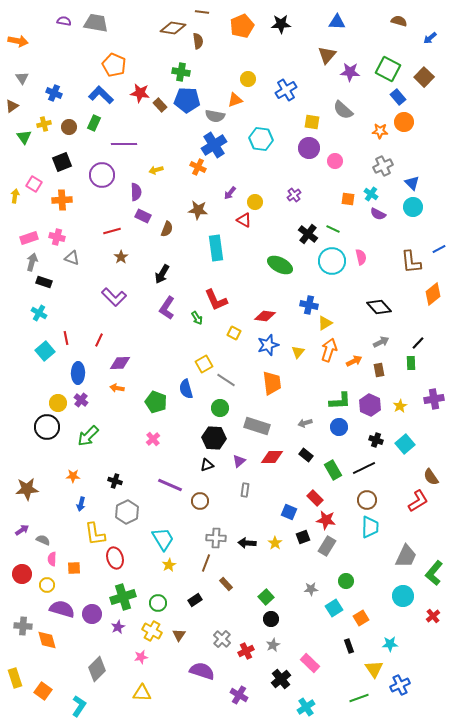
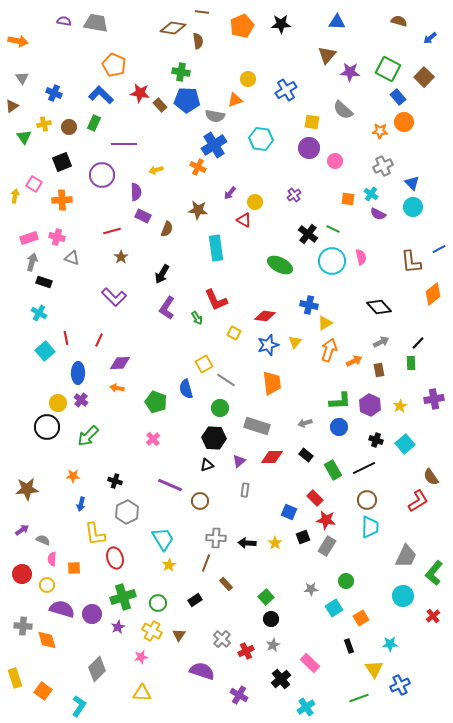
yellow triangle at (298, 352): moved 3 px left, 10 px up
